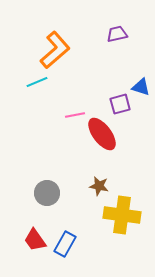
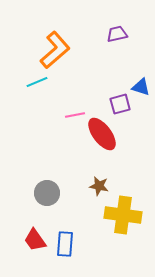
yellow cross: moved 1 px right
blue rectangle: rotated 25 degrees counterclockwise
